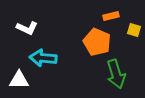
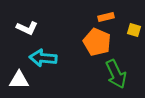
orange rectangle: moved 5 px left, 1 px down
green arrow: rotated 8 degrees counterclockwise
